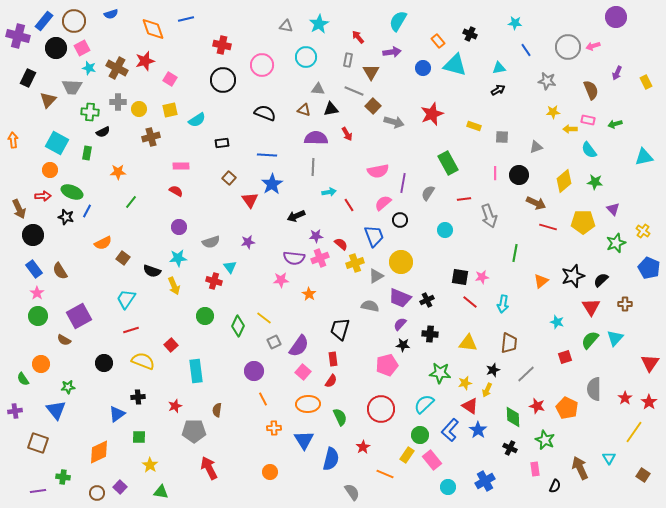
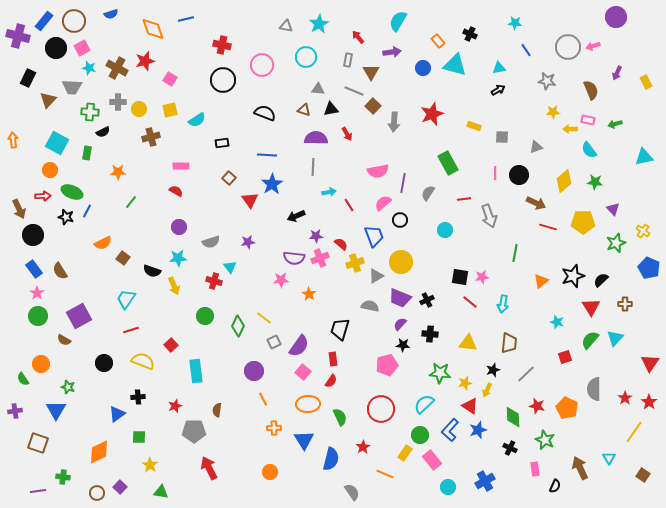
gray arrow at (394, 122): rotated 78 degrees clockwise
green star at (68, 387): rotated 24 degrees clockwise
blue triangle at (56, 410): rotated 10 degrees clockwise
blue star at (478, 430): rotated 18 degrees clockwise
yellow rectangle at (407, 455): moved 2 px left, 2 px up
